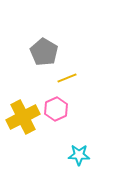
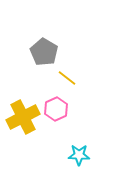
yellow line: rotated 60 degrees clockwise
